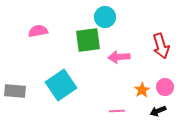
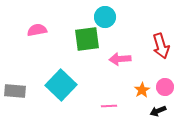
pink semicircle: moved 1 px left, 1 px up
green square: moved 1 px left, 1 px up
pink arrow: moved 1 px right, 2 px down
cyan square: rotated 12 degrees counterclockwise
pink line: moved 8 px left, 5 px up
